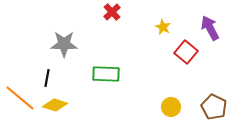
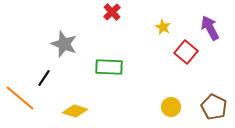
gray star: rotated 20 degrees clockwise
green rectangle: moved 3 px right, 7 px up
black line: moved 3 px left; rotated 24 degrees clockwise
yellow diamond: moved 20 px right, 6 px down
